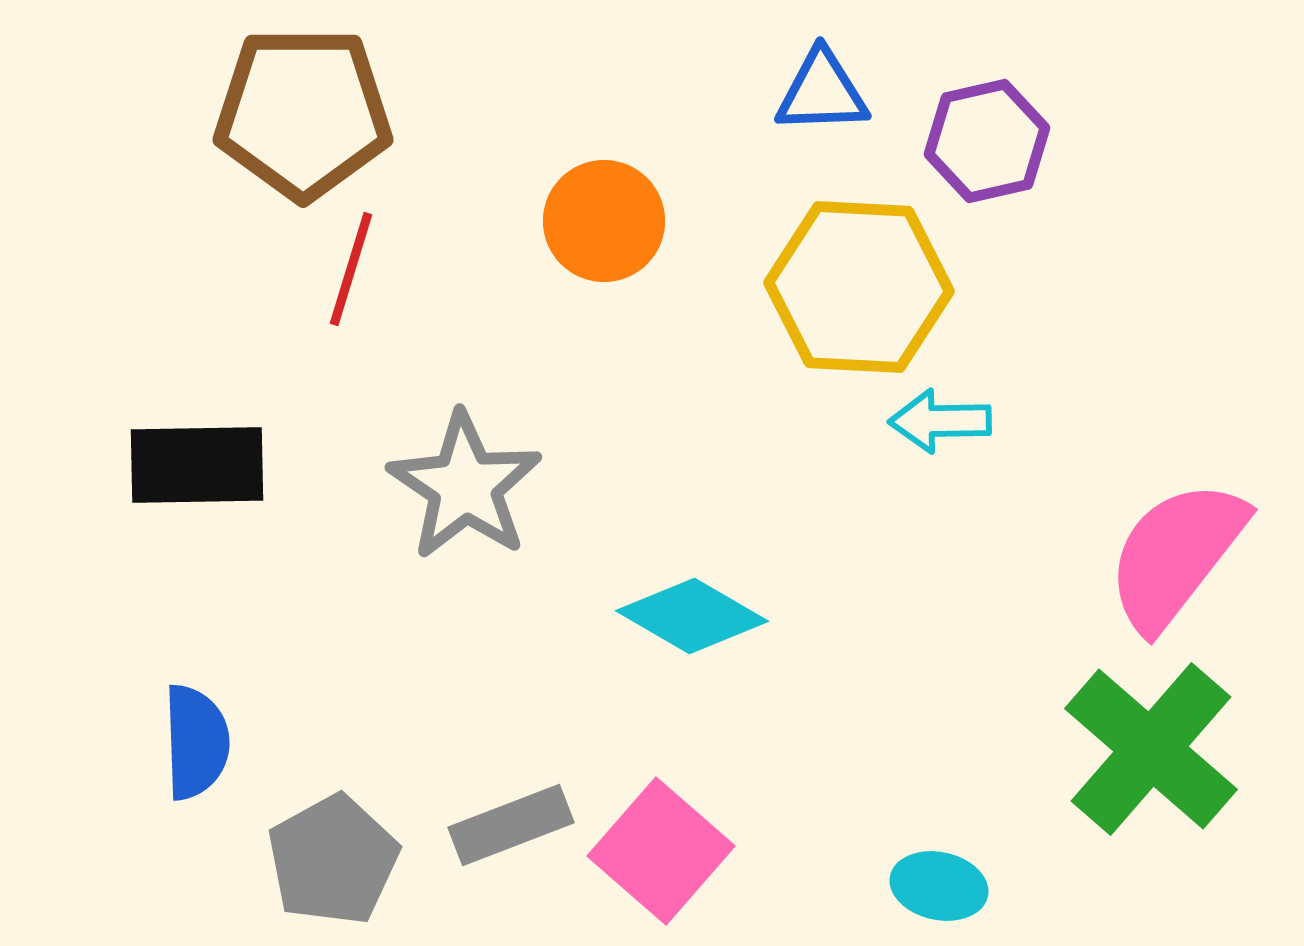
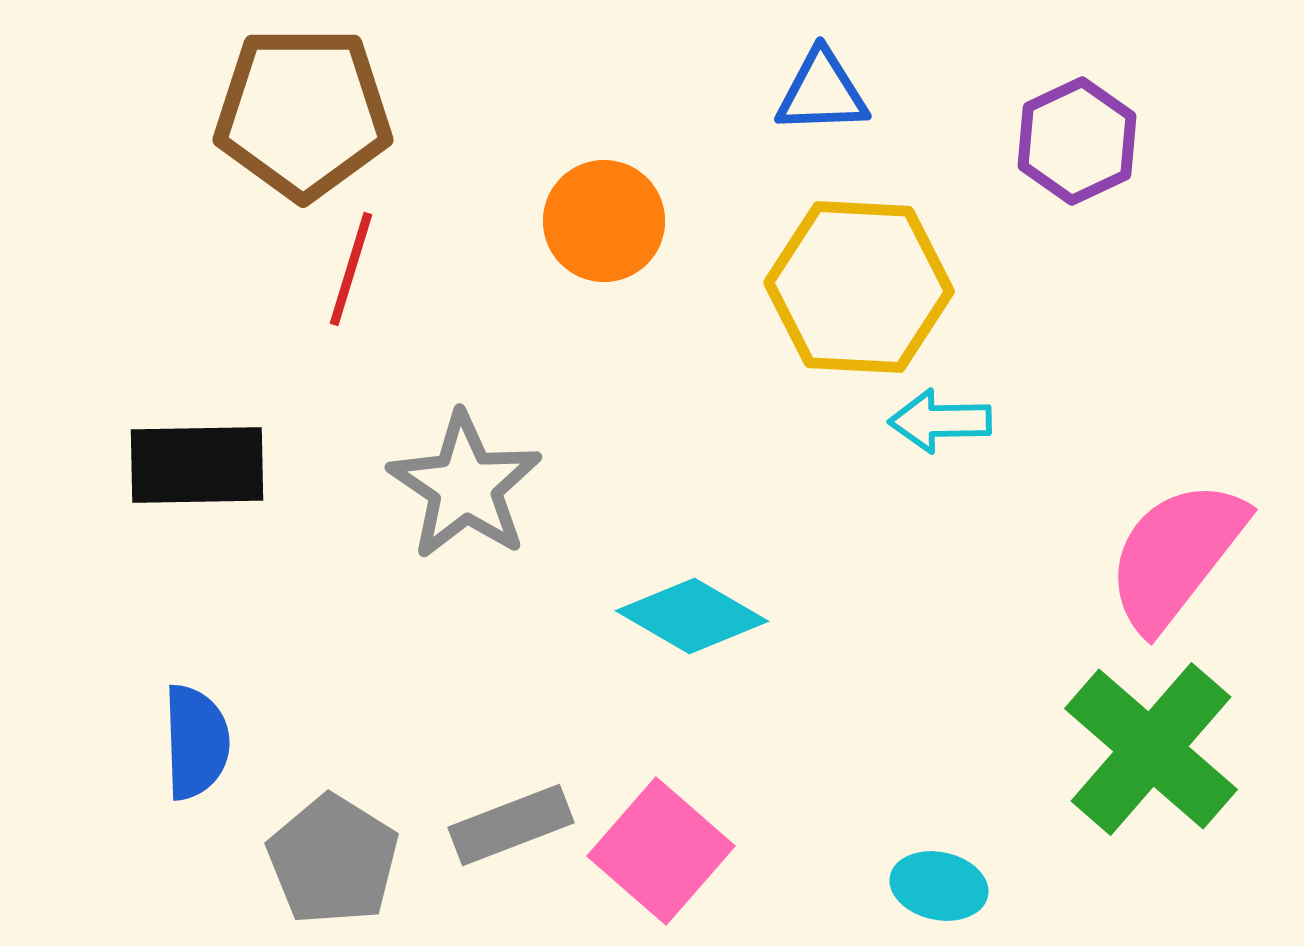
purple hexagon: moved 90 px right; rotated 12 degrees counterclockwise
gray pentagon: rotated 11 degrees counterclockwise
